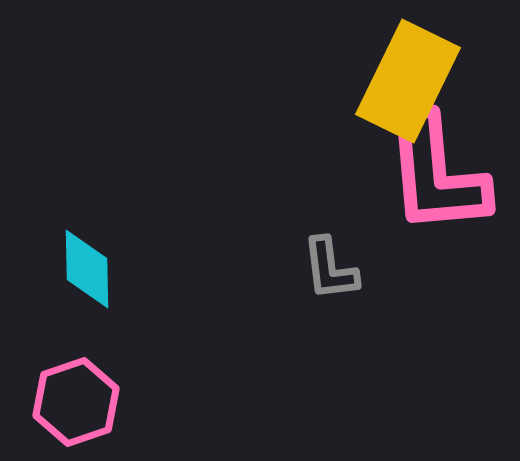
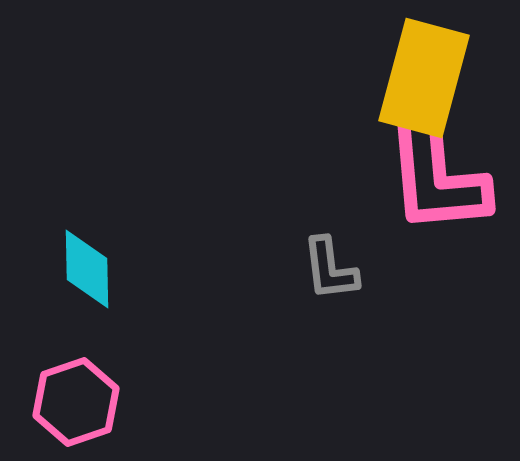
yellow rectangle: moved 16 px right, 3 px up; rotated 11 degrees counterclockwise
